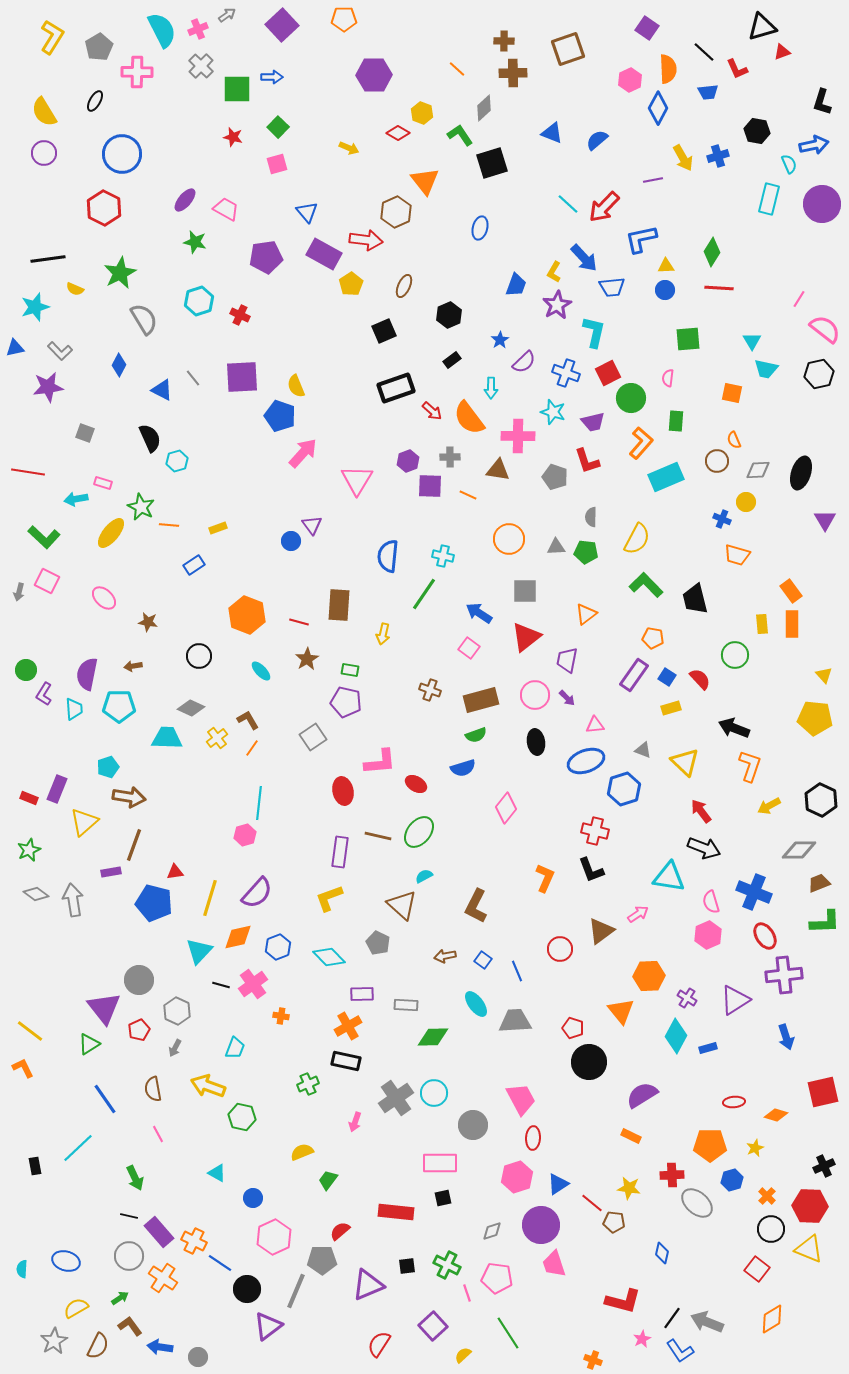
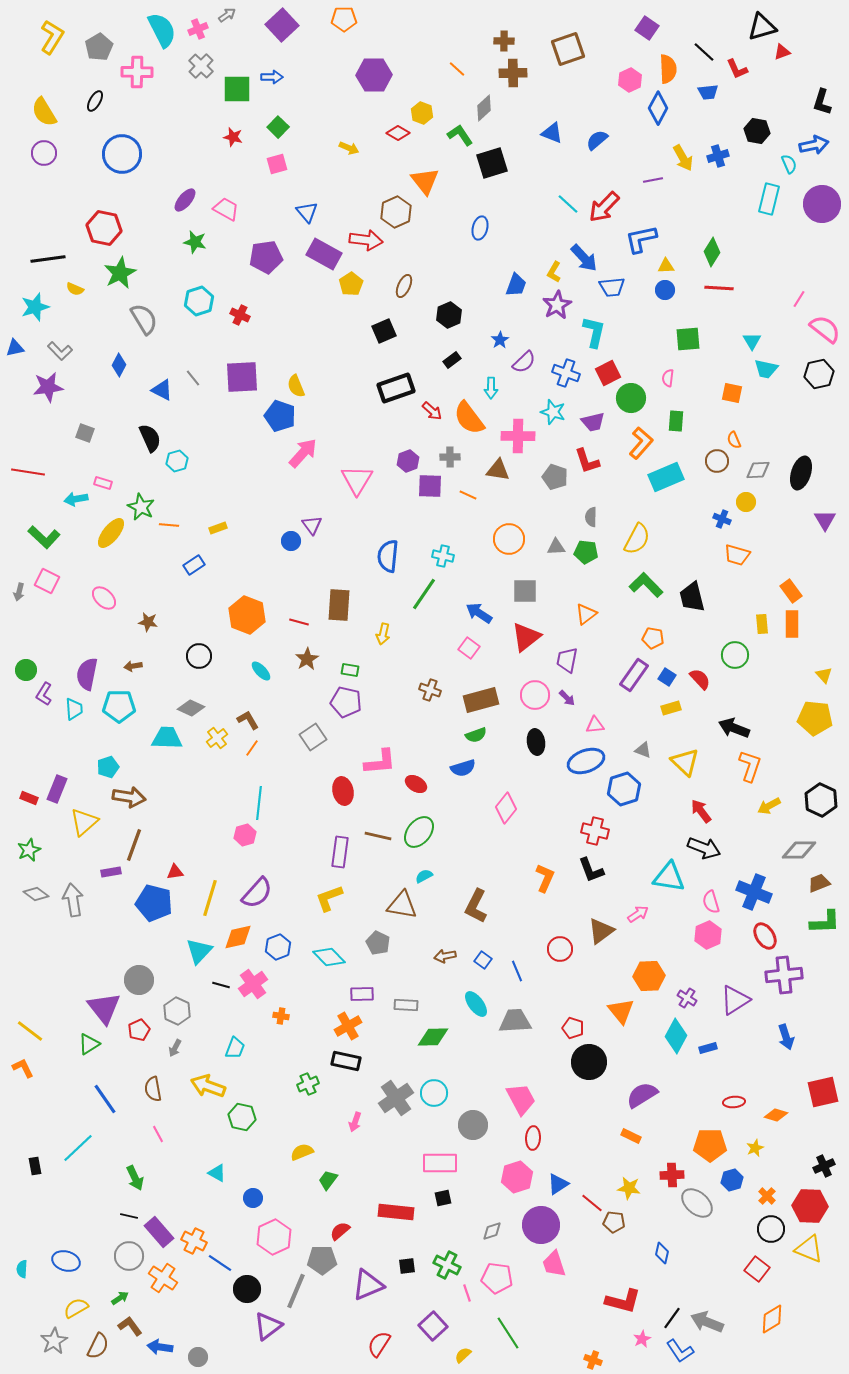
red hexagon at (104, 208): moved 20 px down; rotated 16 degrees counterclockwise
black trapezoid at (695, 599): moved 3 px left, 2 px up
brown triangle at (402, 905): rotated 32 degrees counterclockwise
